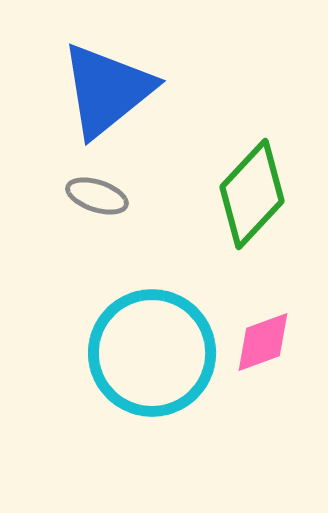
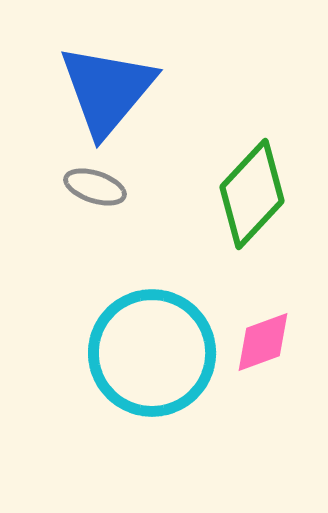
blue triangle: rotated 11 degrees counterclockwise
gray ellipse: moved 2 px left, 9 px up
